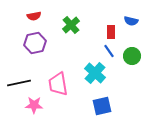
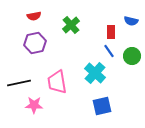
pink trapezoid: moved 1 px left, 2 px up
